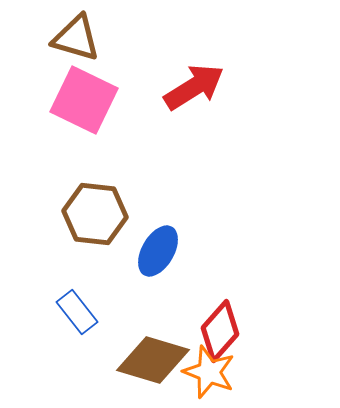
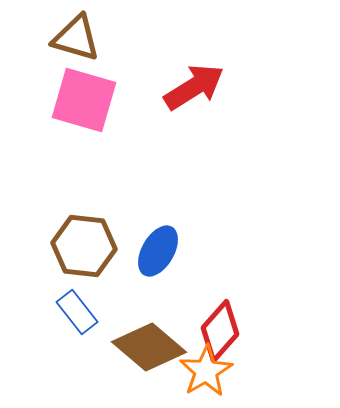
pink square: rotated 10 degrees counterclockwise
brown hexagon: moved 11 px left, 32 px down
brown diamond: moved 4 px left, 13 px up; rotated 24 degrees clockwise
orange star: moved 3 px left, 1 px up; rotated 20 degrees clockwise
